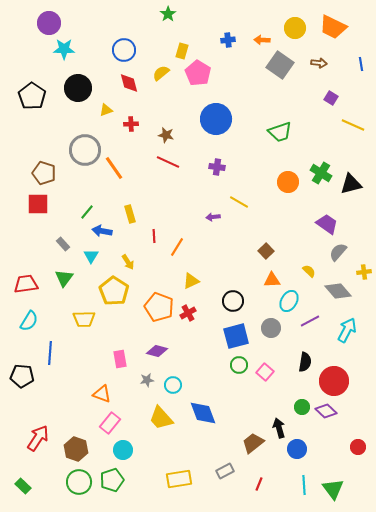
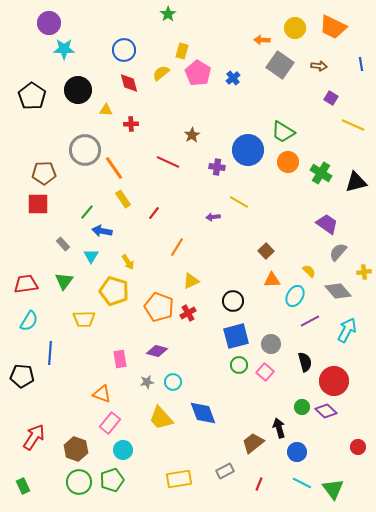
blue cross at (228, 40): moved 5 px right, 38 px down; rotated 32 degrees counterclockwise
brown arrow at (319, 63): moved 3 px down
black circle at (78, 88): moved 2 px down
yellow triangle at (106, 110): rotated 24 degrees clockwise
blue circle at (216, 119): moved 32 px right, 31 px down
green trapezoid at (280, 132): moved 3 px right; rotated 50 degrees clockwise
brown star at (166, 135): moved 26 px right; rotated 28 degrees clockwise
brown pentagon at (44, 173): rotated 20 degrees counterclockwise
orange circle at (288, 182): moved 20 px up
black triangle at (351, 184): moved 5 px right, 2 px up
yellow rectangle at (130, 214): moved 7 px left, 15 px up; rotated 18 degrees counterclockwise
red line at (154, 236): moved 23 px up; rotated 40 degrees clockwise
green triangle at (64, 278): moved 3 px down
yellow pentagon at (114, 291): rotated 16 degrees counterclockwise
cyan ellipse at (289, 301): moved 6 px right, 5 px up
gray circle at (271, 328): moved 16 px down
black semicircle at (305, 362): rotated 24 degrees counterclockwise
gray star at (147, 380): moved 2 px down
cyan circle at (173, 385): moved 3 px up
red arrow at (38, 438): moved 4 px left, 1 px up
blue circle at (297, 449): moved 3 px down
cyan line at (304, 485): moved 2 px left, 2 px up; rotated 60 degrees counterclockwise
green rectangle at (23, 486): rotated 21 degrees clockwise
